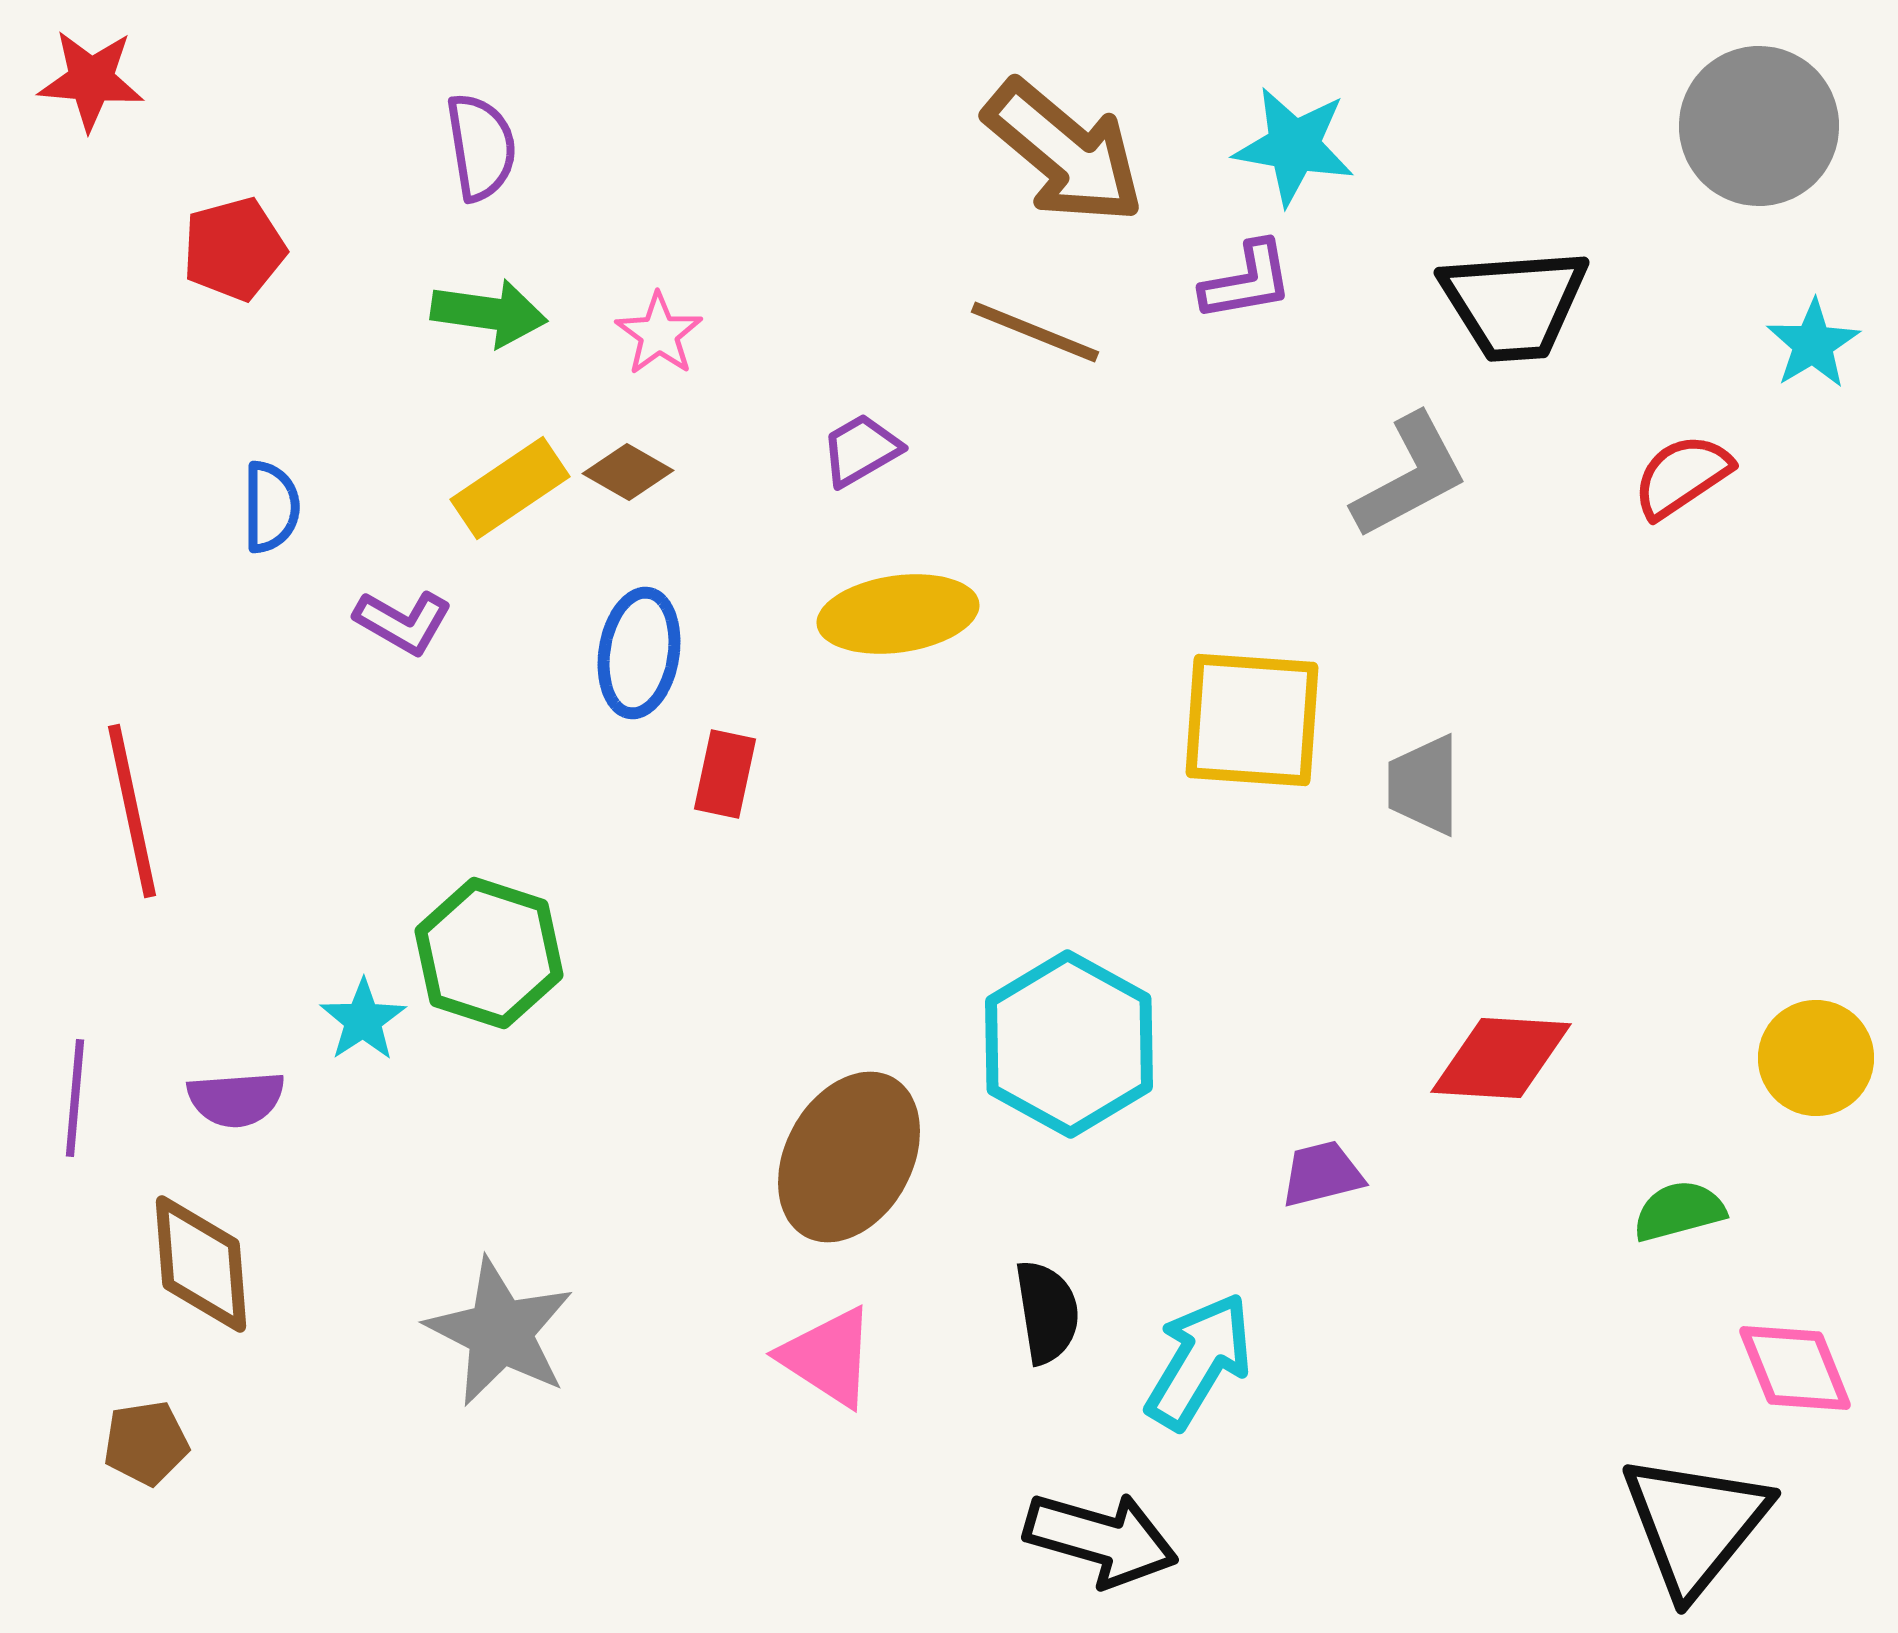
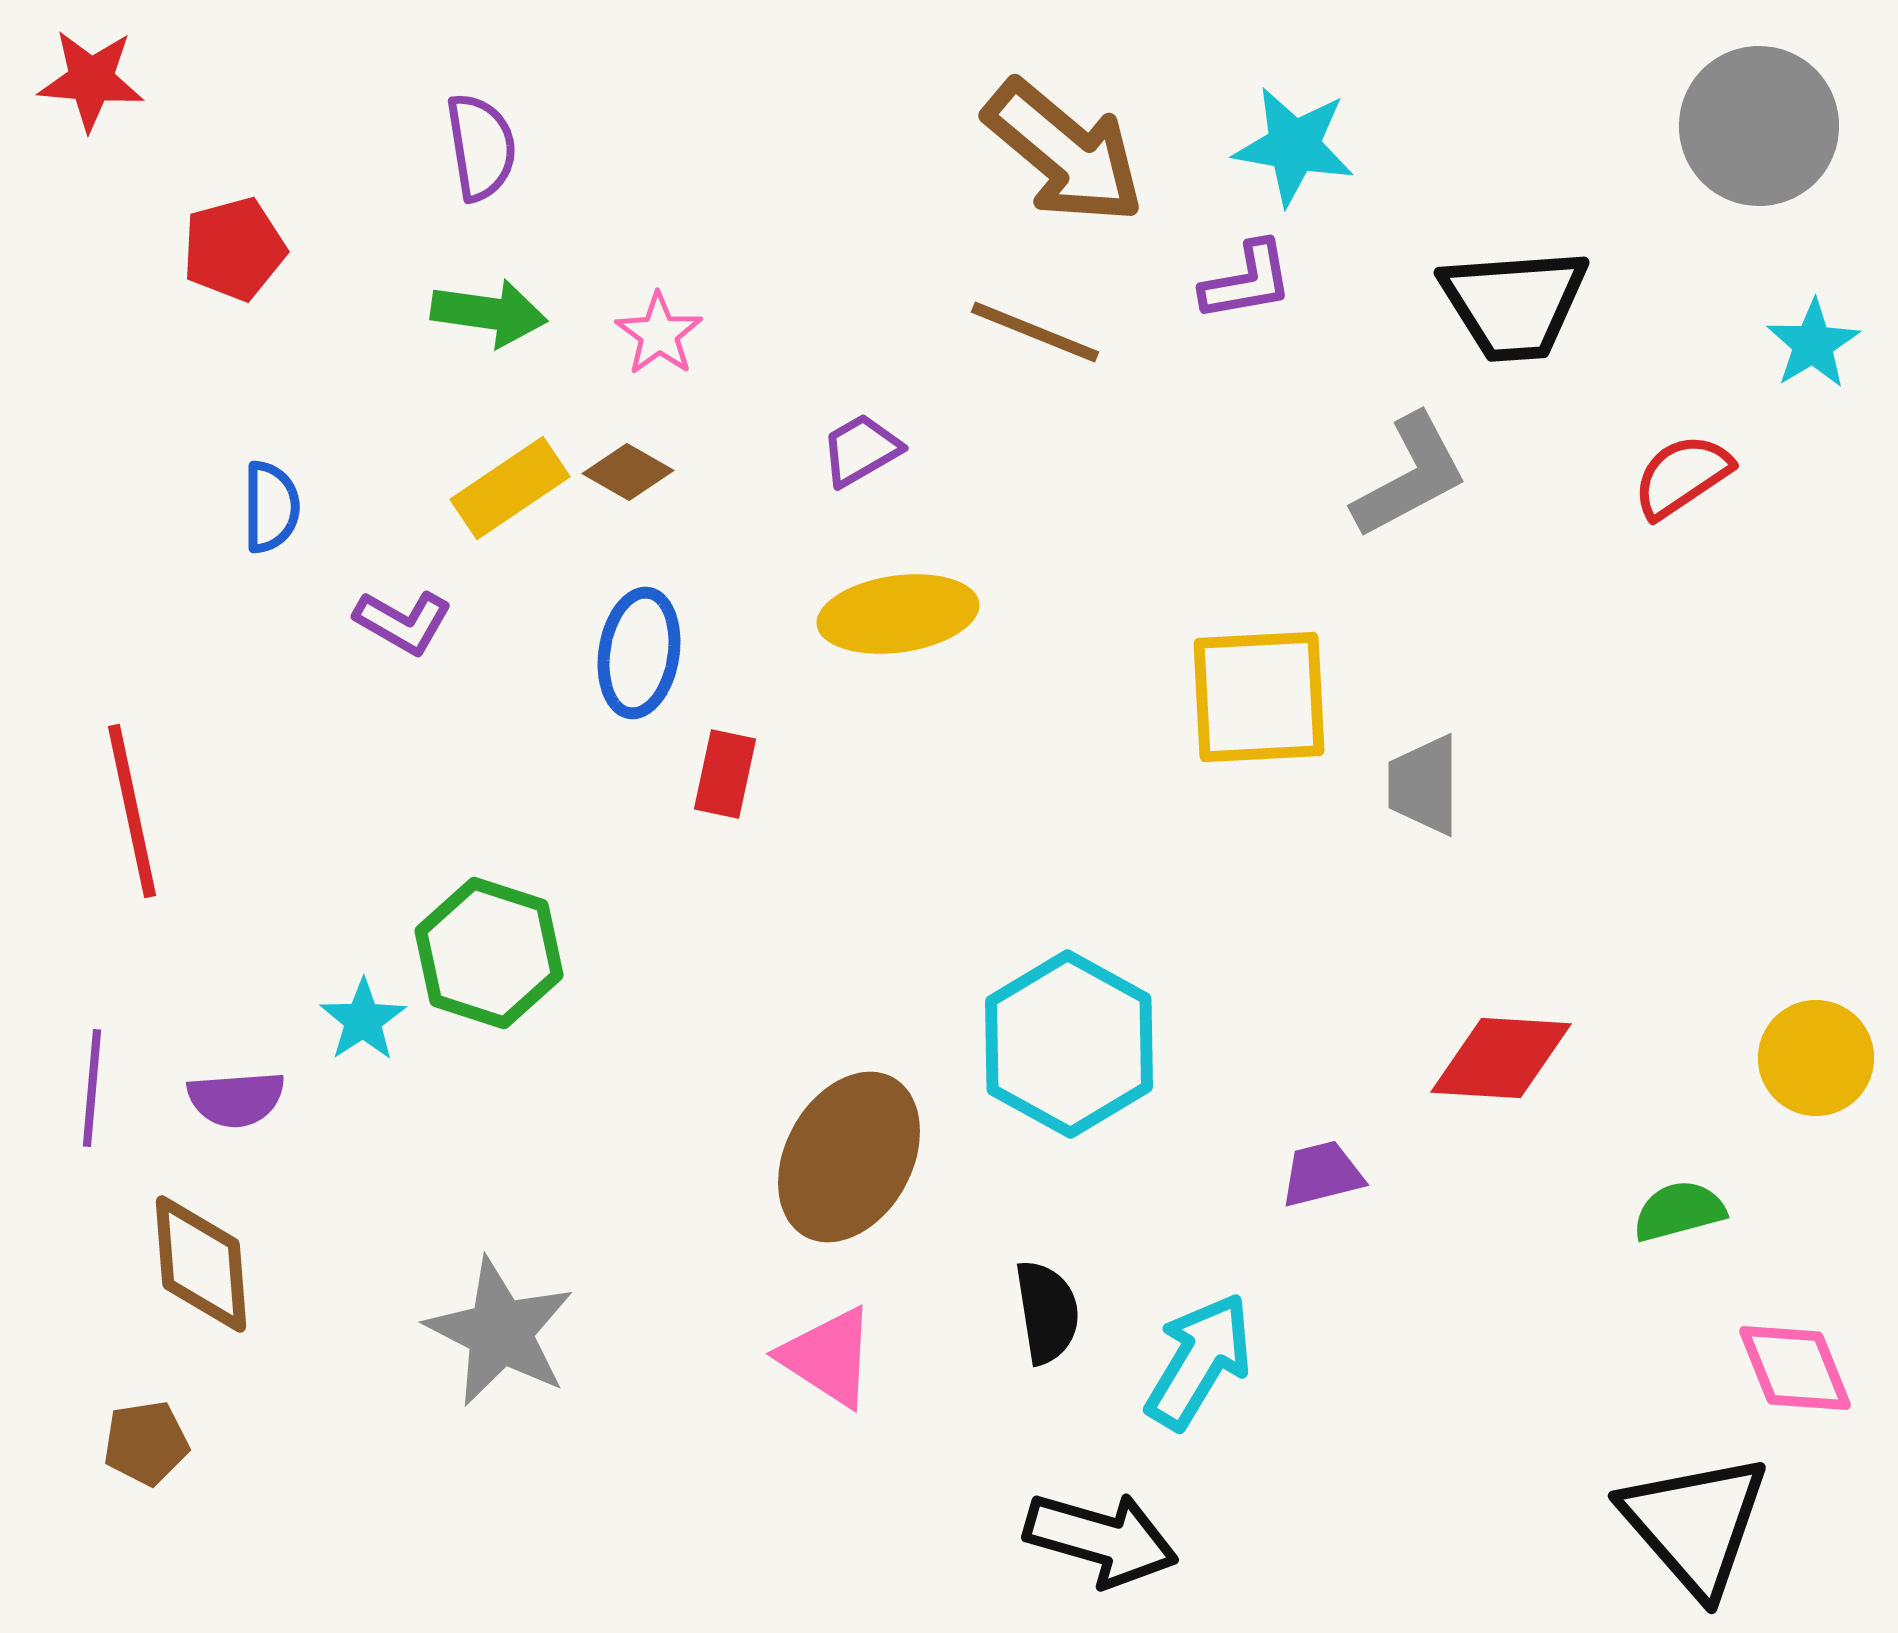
yellow square at (1252, 720): moved 7 px right, 23 px up; rotated 7 degrees counterclockwise
purple line at (75, 1098): moved 17 px right, 10 px up
black triangle at (1695, 1524): rotated 20 degrees counterclockwise
